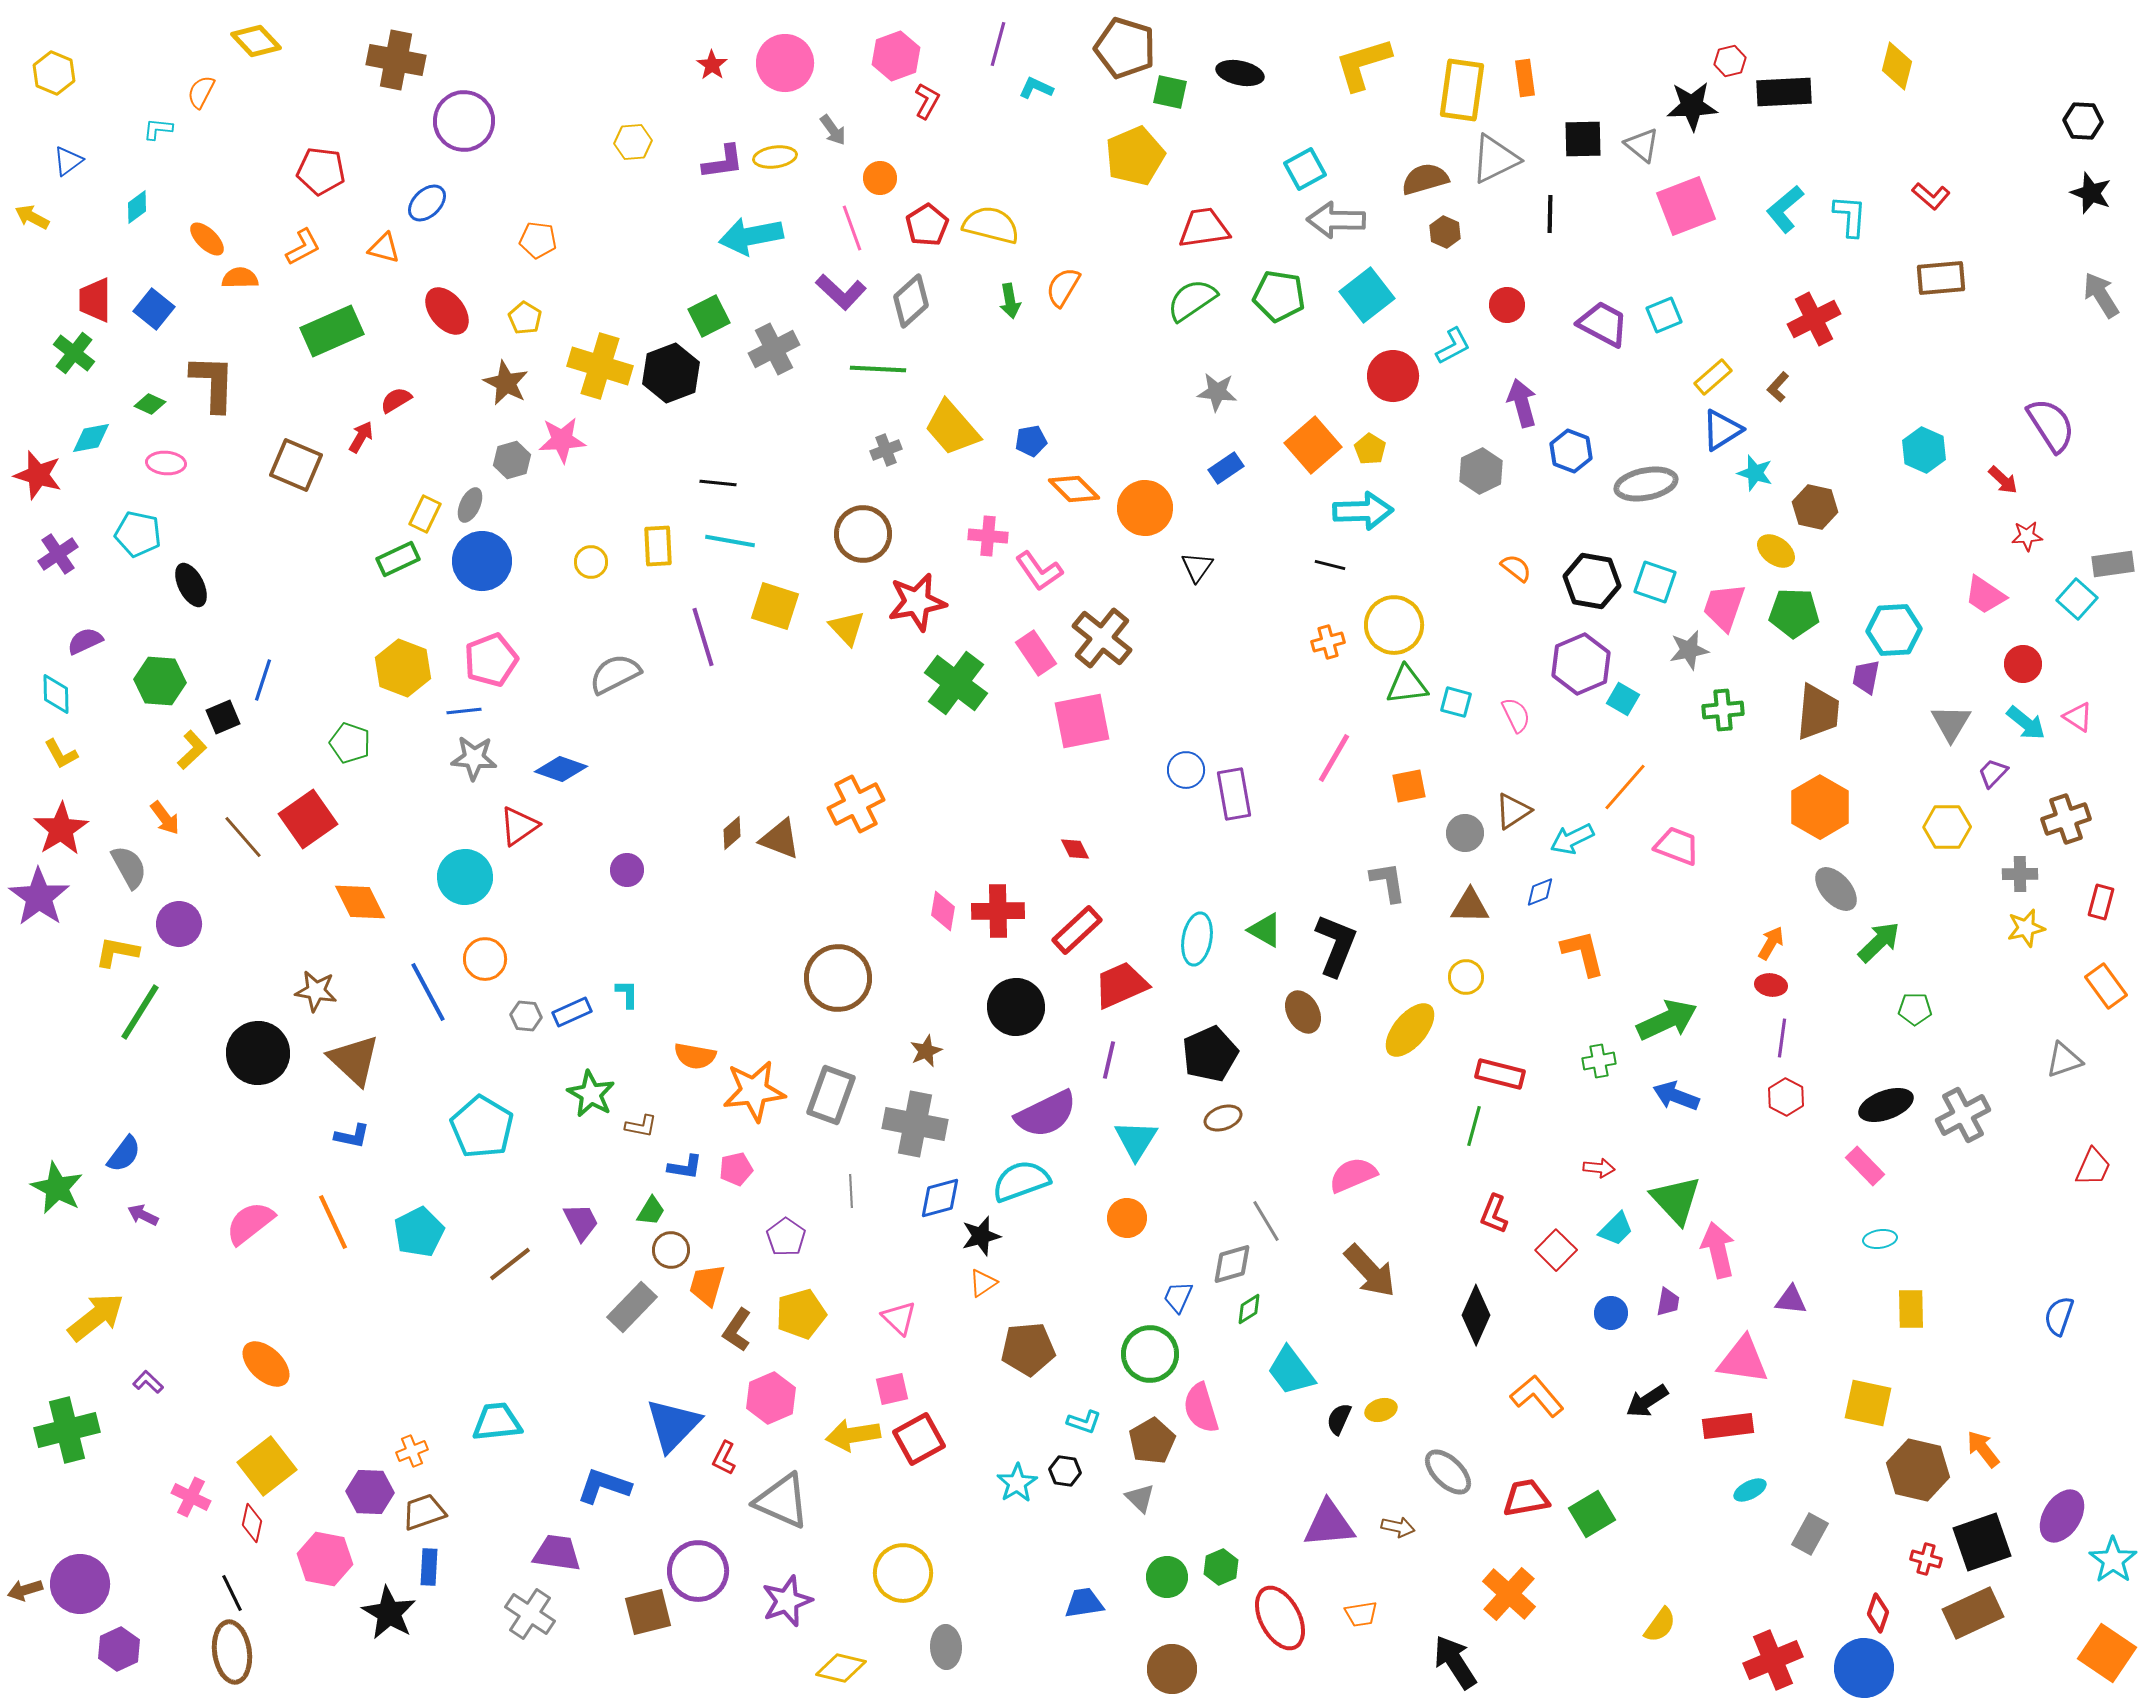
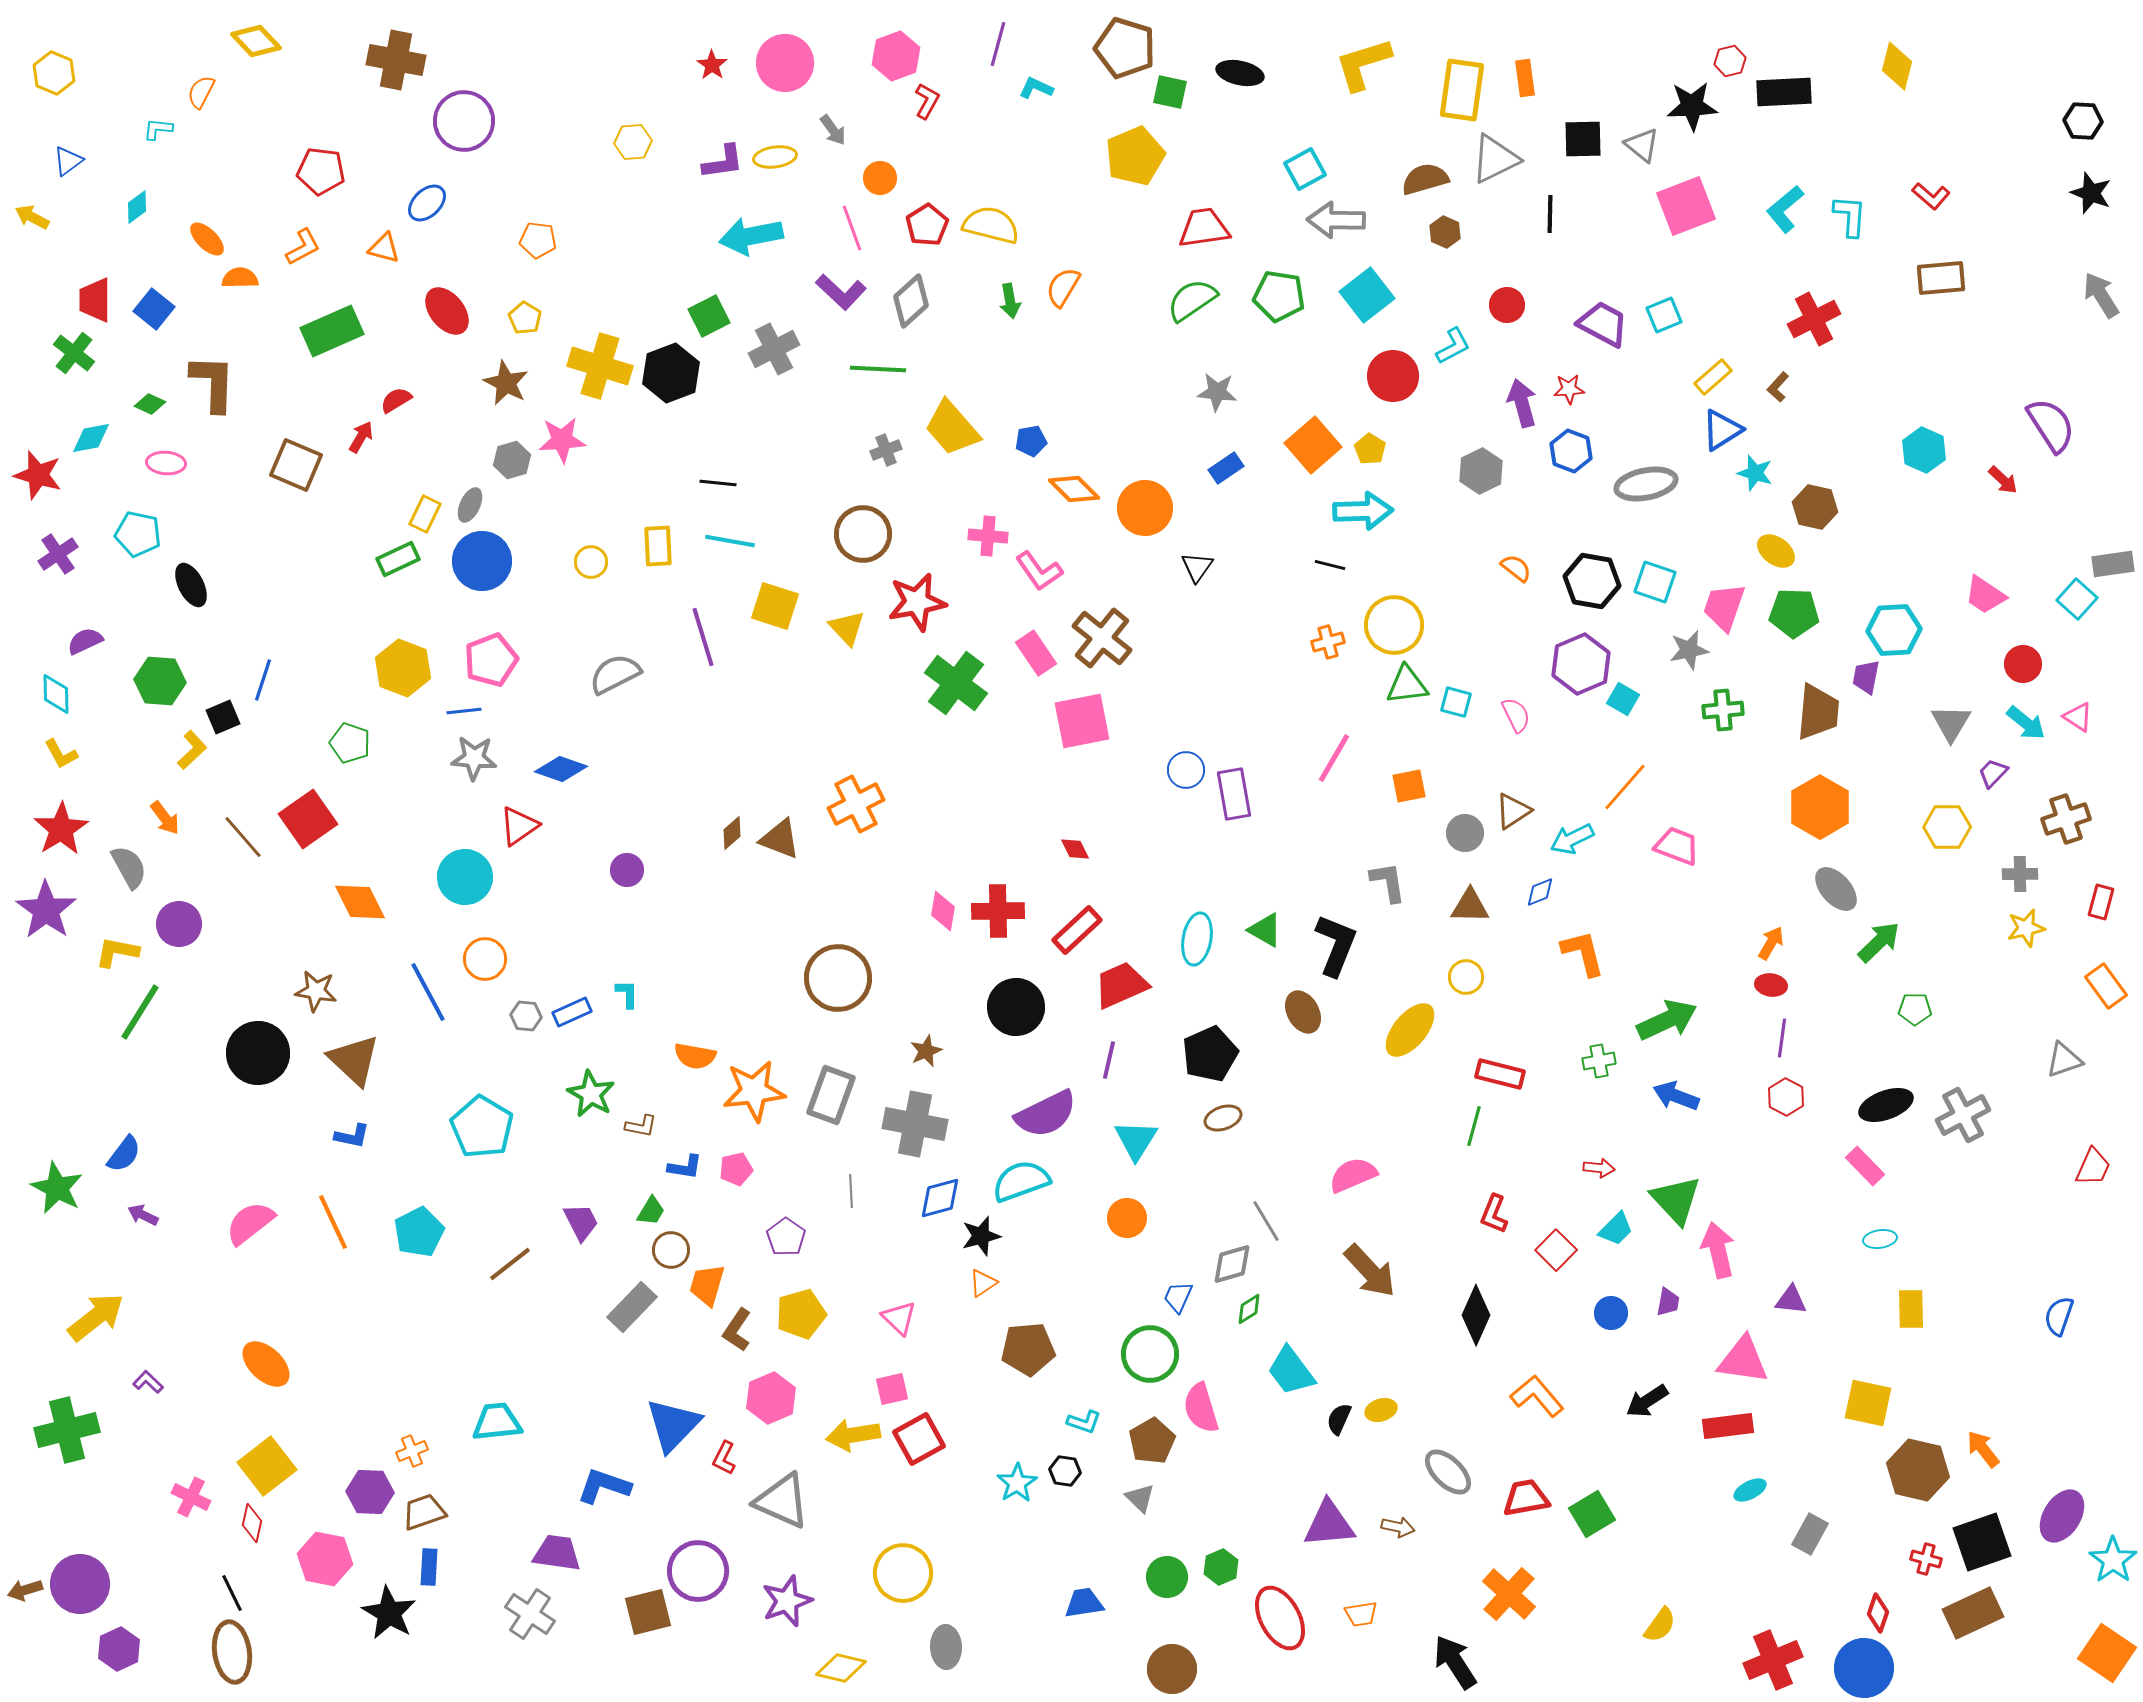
red star at (2027, 536): moved 458 px left, 147 px up
purple star at (39, 897): moved 7 px right, 13 px down
